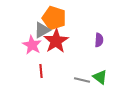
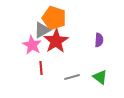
red line: moved 3 px up
gray line: moved 10 px left, 3 px up; rotated 28 degrees counterclockwise
